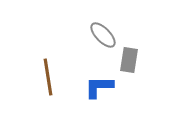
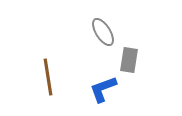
gray ellipse: moved 3 px up; rotated 12 degrees clockwise
blue L-shape: moved 4 px right, 2 px down; rotated 20 degrees counterclockwise
